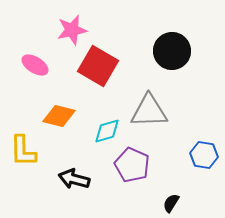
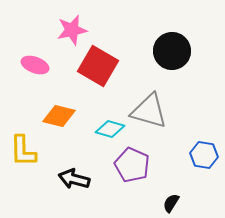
pink ellipse: rotated 12 degrees counterclockwise
gray triangle: rotated 18 degrees clockwise
cyan diamond: moved 3 px right, 2 px up; rotated 32 degrees clockwise
